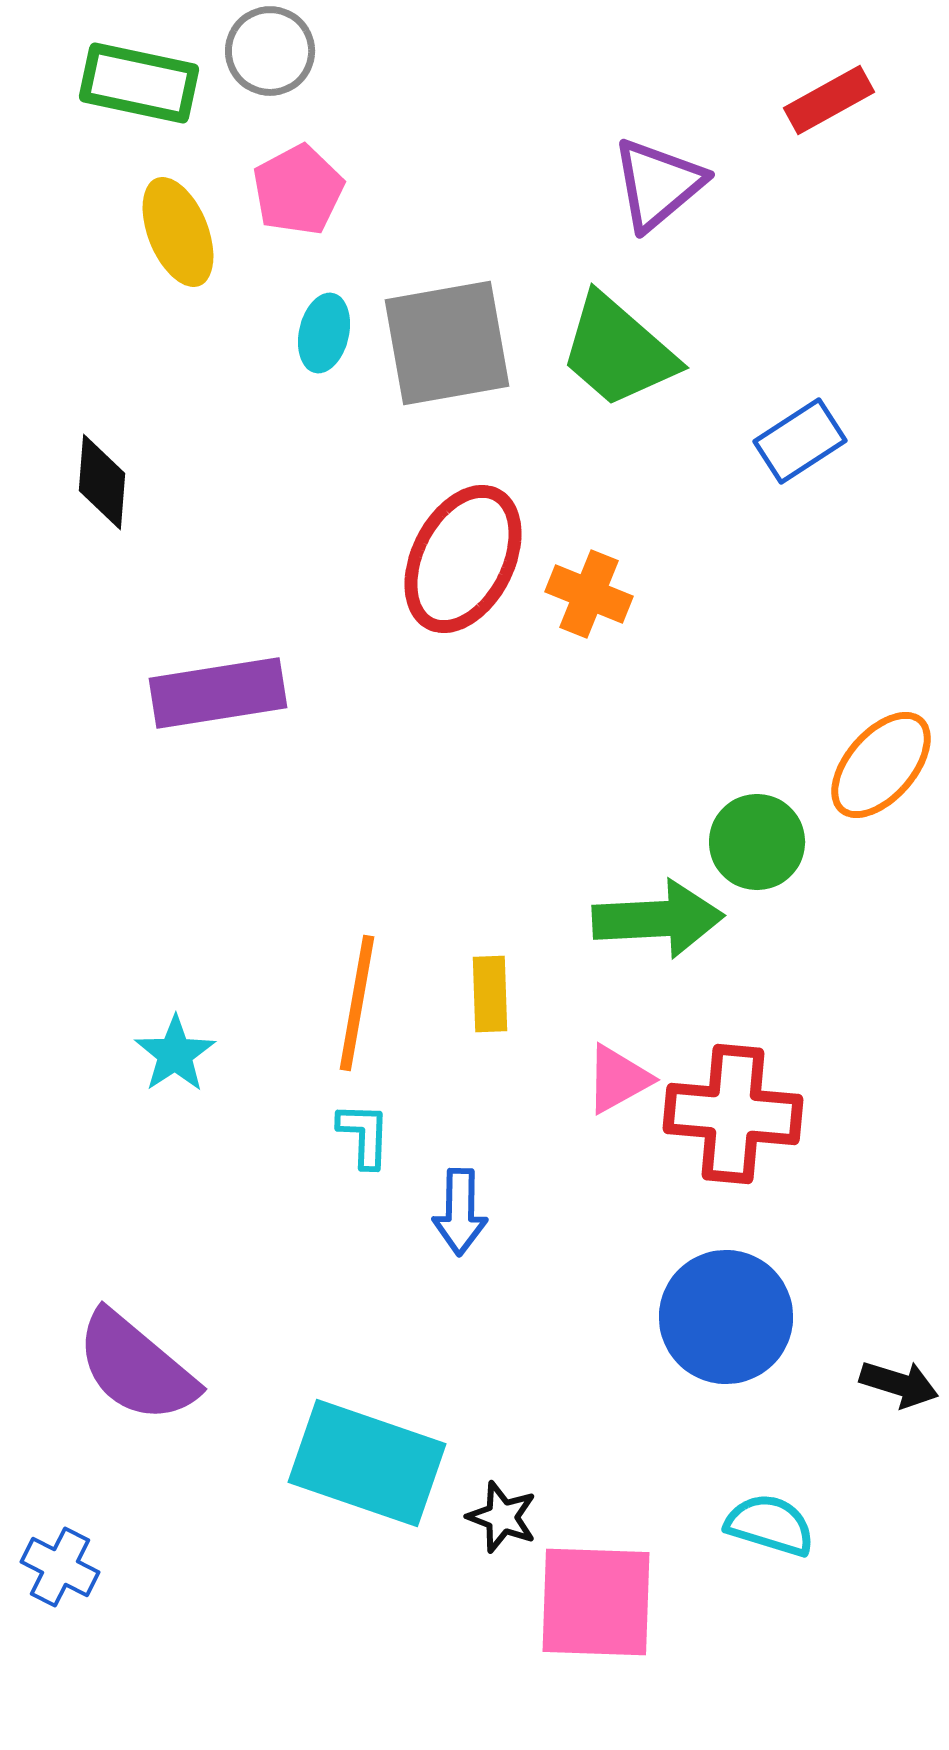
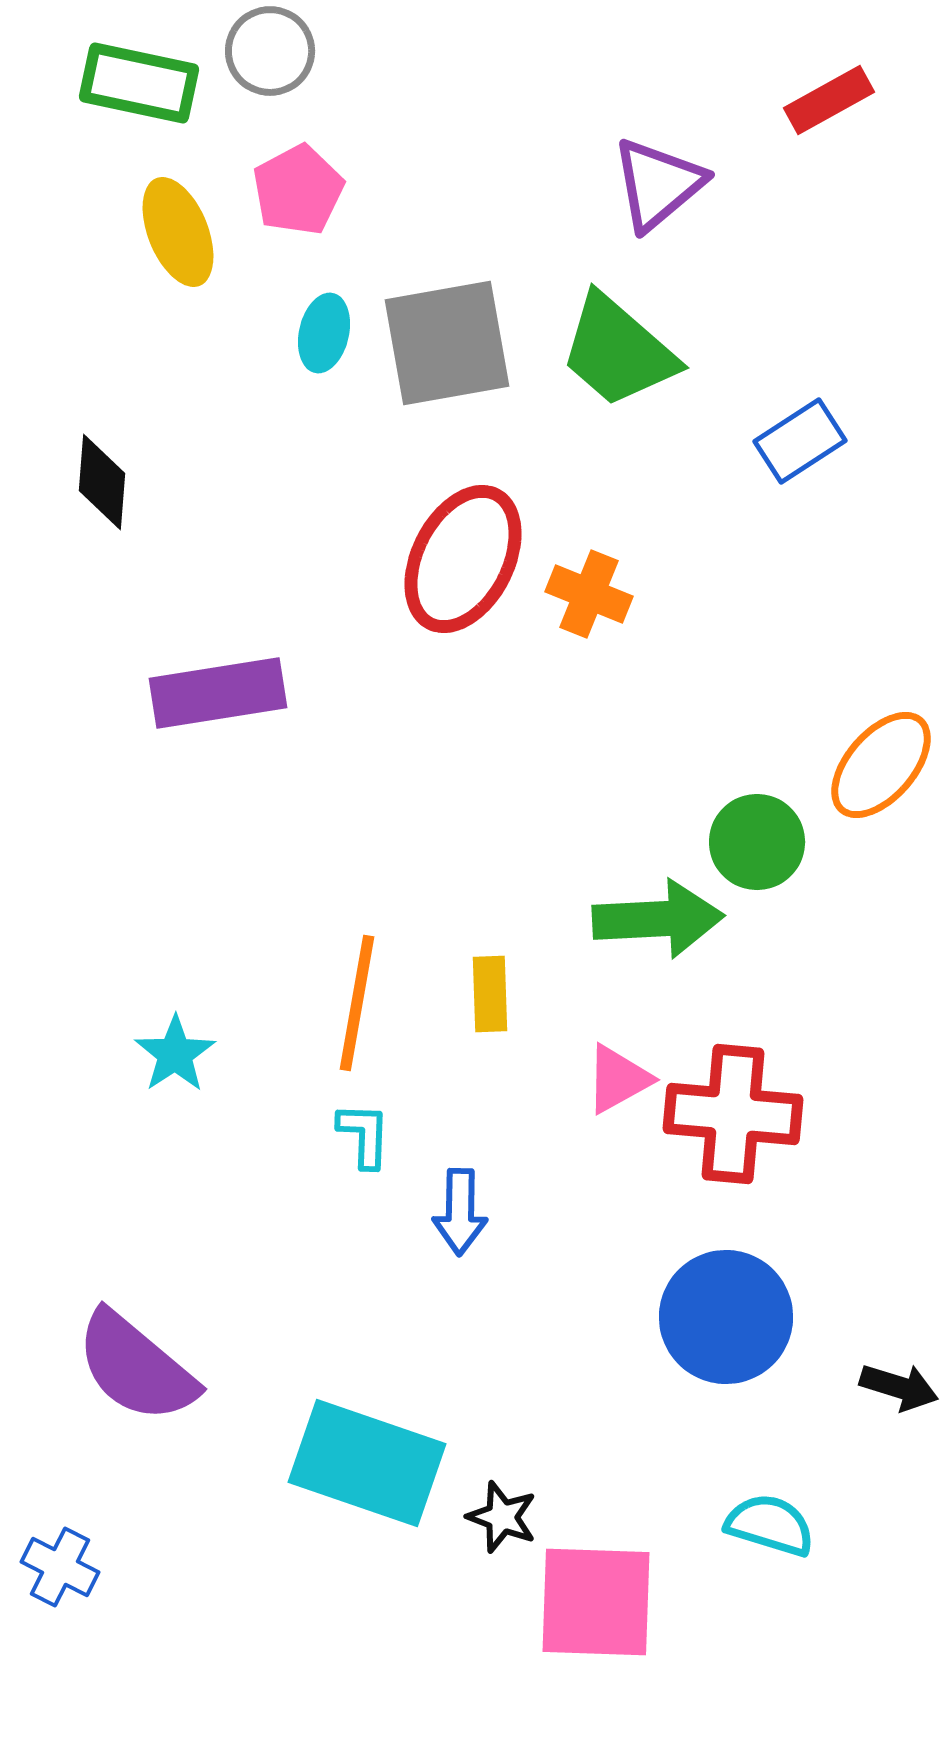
black arrow: moved 3 px down
